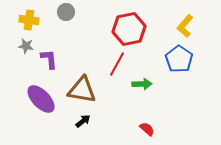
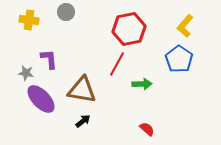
gray star: moved 27 px down
